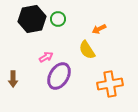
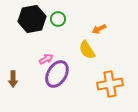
pink arrow: moved 2 px down
purple ellipse: moved 2 px left, 2 px up
